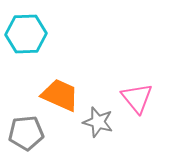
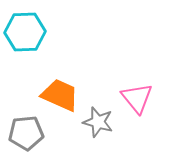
cyan hexagon: moved 1 px left, 2 px up
